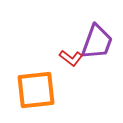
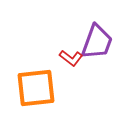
orange square: moved 2 px up
